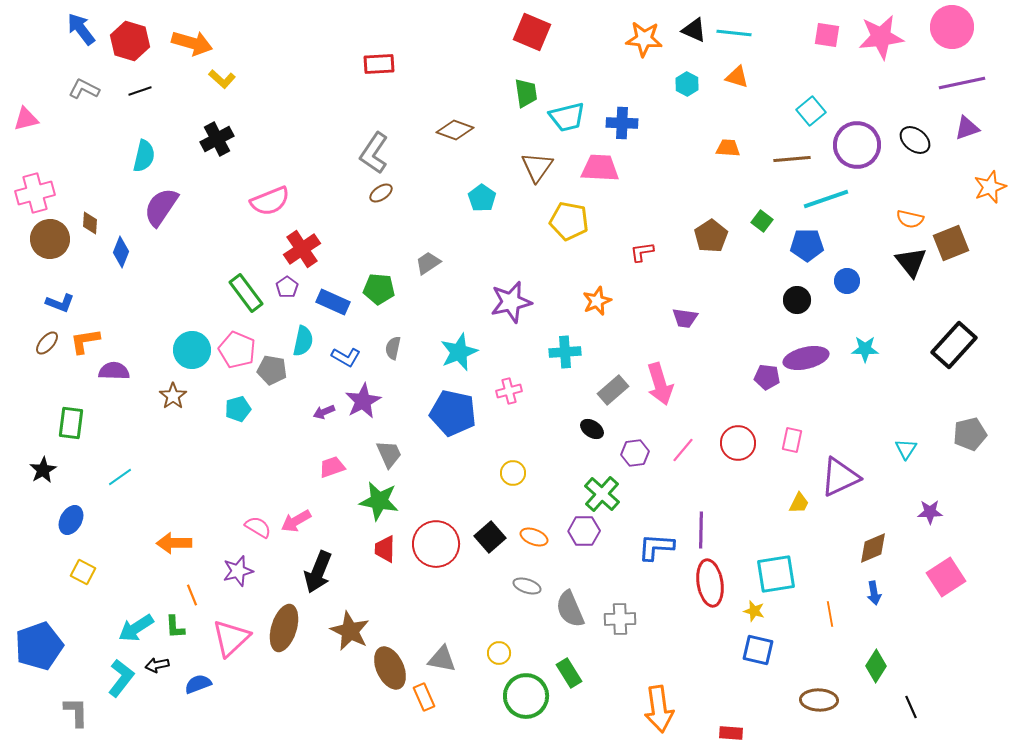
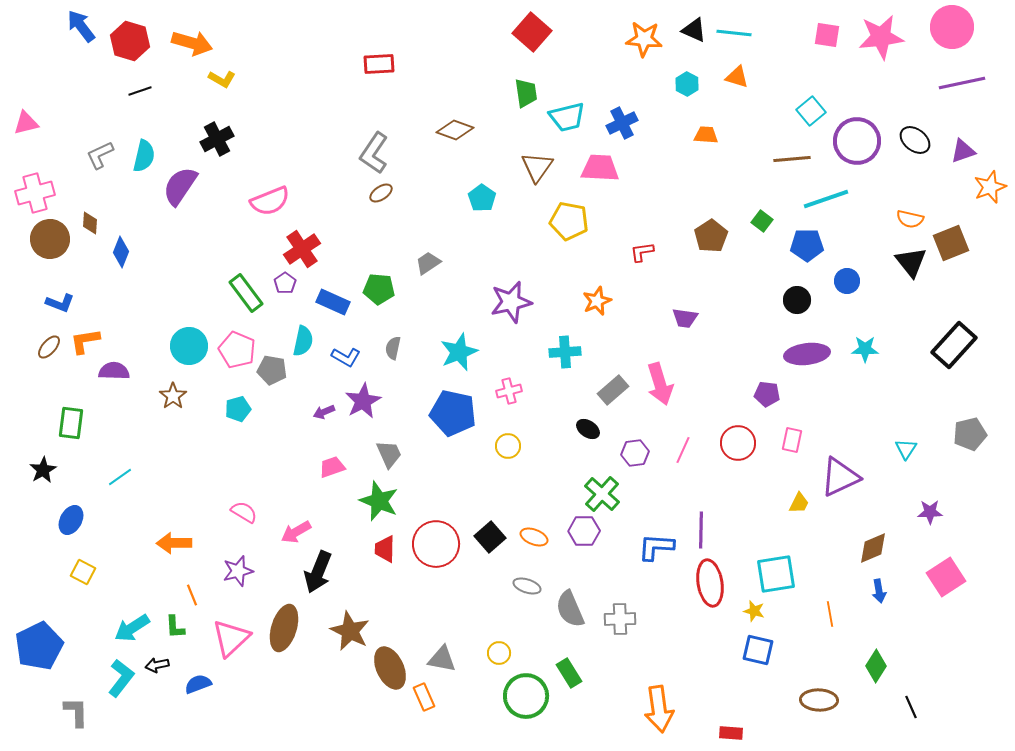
blue arrow at (81, 29): moved 3 px up
red square at (532, 32): rotated 18 degrees clockwise
yellow L-shape at (222, 79): rotated 12 degrees counterclockwise
gray L-shape at (84, 89): moved 16 px right, 66 px down; rotated 52 degrees counterclockwise
pink triangle at (26, 119): moved 4 px down
blue cross at (622, 123): rotated 28 degrees counterclockwise
purple triangle at (967, 128): moved 4 px left, 23 px down
purple circle at (857, 145): moved 4 px up
orange trapezoid at (728, 148): moved 22 px left, 13 px up
purple semicircle at (161, 207): moved 19 px right, 21 px up
purple pentagon at (287, 287): moved 2 px left, 4 px up
brown ellipse at (47, 343): moved 2 px right, 4 px down
cyan circle at (192, 350): moved 3 px left, 4 px up
purple ellipse at (806, 358): moved 1 px right, 4 px up; rotated 6 degrees clockwise
purple pentagon at (767, 377): moved 17 px down
black ellipse at (592, 429): moved 4 px left
pink line at (683, 450): rotated 16 degrees counterclockwise
yellow circle at (513, 473): moved 5 px left, 27 px up
green star at (379, 501): rotated 12 degrees clockwise
pink arrow at (296, 521): moved 11 px down
pink semicircle at (258, 527): moved 14 px left, 15 px up
blue arrow at (874, 593): moved 5 px right, 2 px up
cyan arrow at (136, 628): moved 4 px left
blue pentagon at (39, 646): rotated 6 degrees counterclockwise
